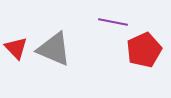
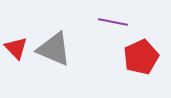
red pentagon: moved 3 px left, 7 px down
